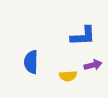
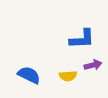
blue L-shape: moved 1 px left, 3 px down
blue semicircle: moved 2 px left, 13 px down; rotated 115 degrees clockwise
